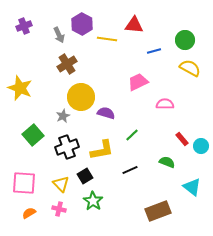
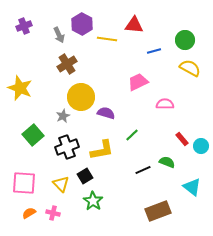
black line: moved 13 px right
pink cross: moved 6 px left, 4 px down
